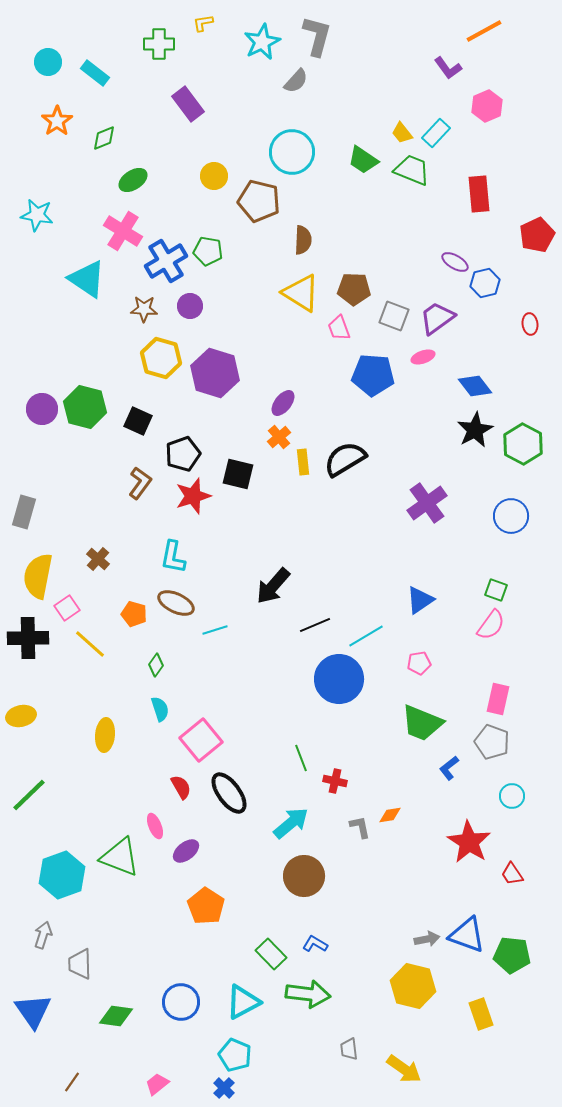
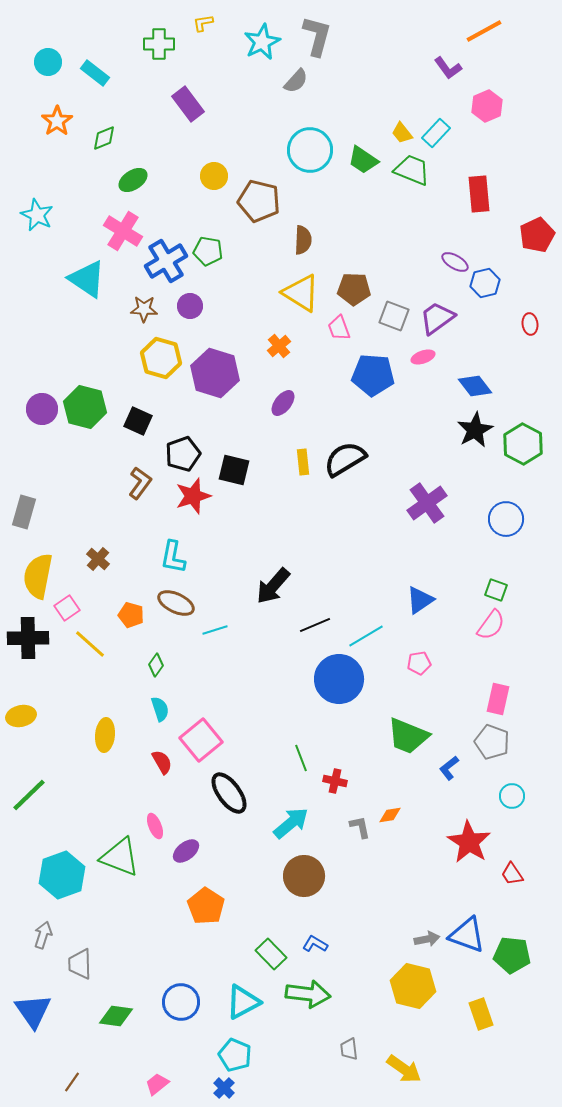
cyan circle at (292, 152): moved 18 px right, 2 px up
cyan star at (37, 215): rotated 16 degrees clockwise
orange cross at (279, 437): moved 91 px up
black square at (238, 474): moved 4 px left, 4 px up
blue circle at (511, 516): moved 5 px left, 3 px down
orange pentagon at (134, 614): moved 3 px left, 1 px down
green trapezoid at (422, 723): moved 14 px left, 13 px down
red semicircle at (181, 787): moved 19 px left, 25 px up
